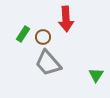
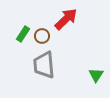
red arrow: rotated 130 degrees counterclockwise
brown circle: moved 1 px left, 1 px up
gray trapezoid: moved 4 px left, 2 px down; rotated 36 degrees clockwise
